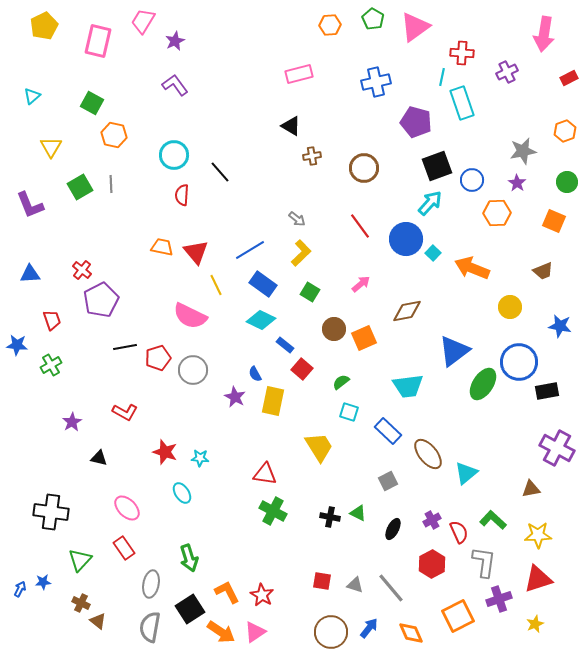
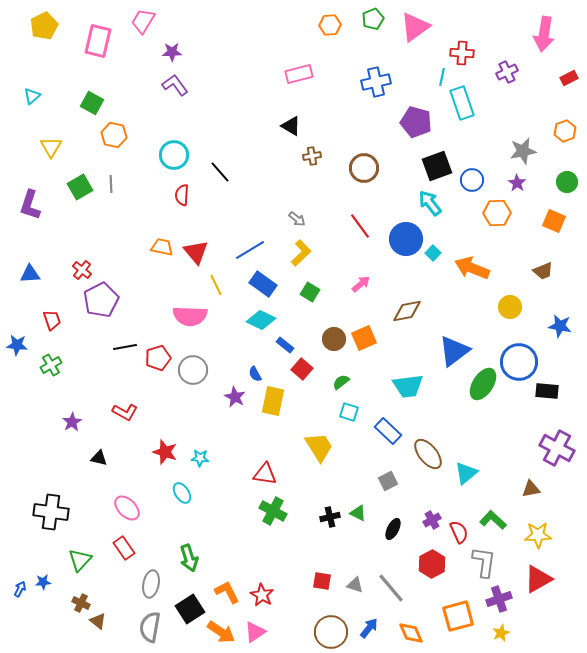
green pentagon at (373, 19): rotated 20 degrees clockwise
purple star at (175, 41): moved 3 px left, 11 px down; rotated 24 degrees clockwise
cyan arrow at (430, 203): rotated 80 degrees counterclockwise
purple L-shape at (30, 205): rotated 40 degrees clockwise
pink semicircle at (190, 316): rotated 24 degrees counterclockwise
brown circle at (334, 329): moved 10 px down
black rectangle at (547, 391): rotated 15 degrees clockwise
black cross at (330, 517): rotated 24 degrees counterclockwise
red triangle at (538, 579): rotated 12 degrees counterclockwise
orange square at (458, 616): rotated 12 degrees clockwise
yellow star at (535, 624): moved 34 px left, 9 px down
